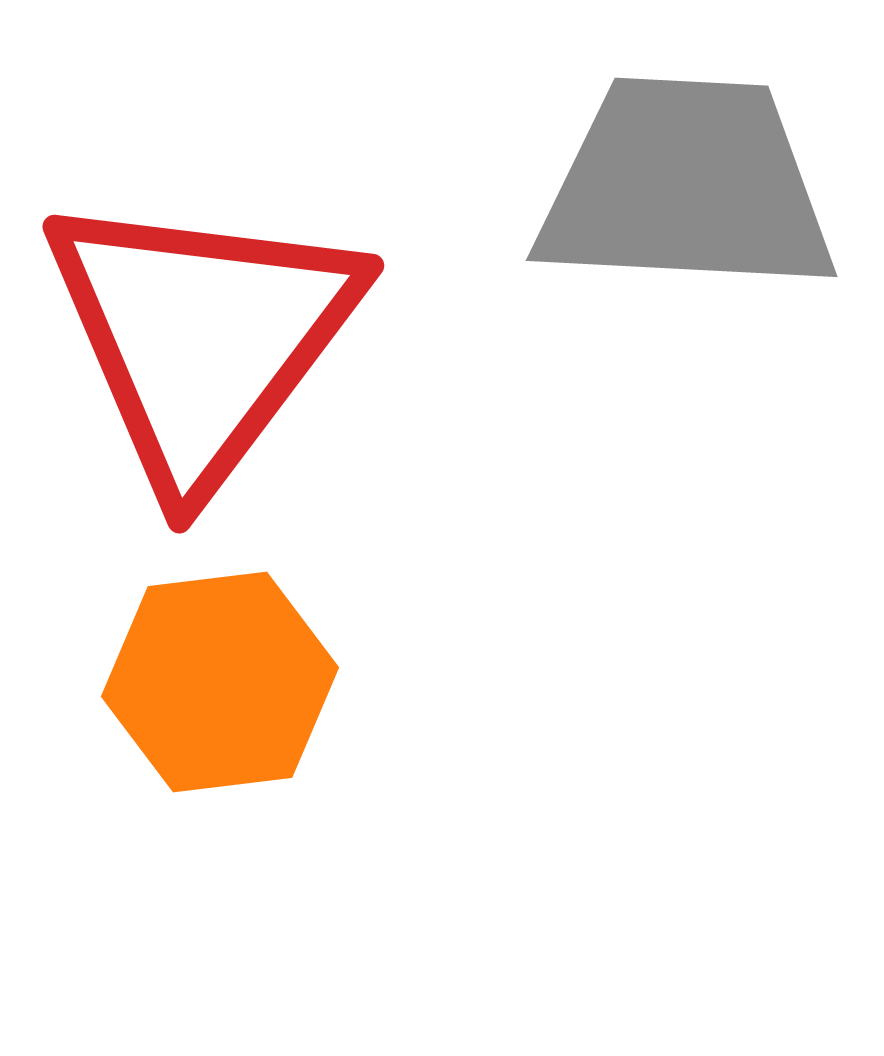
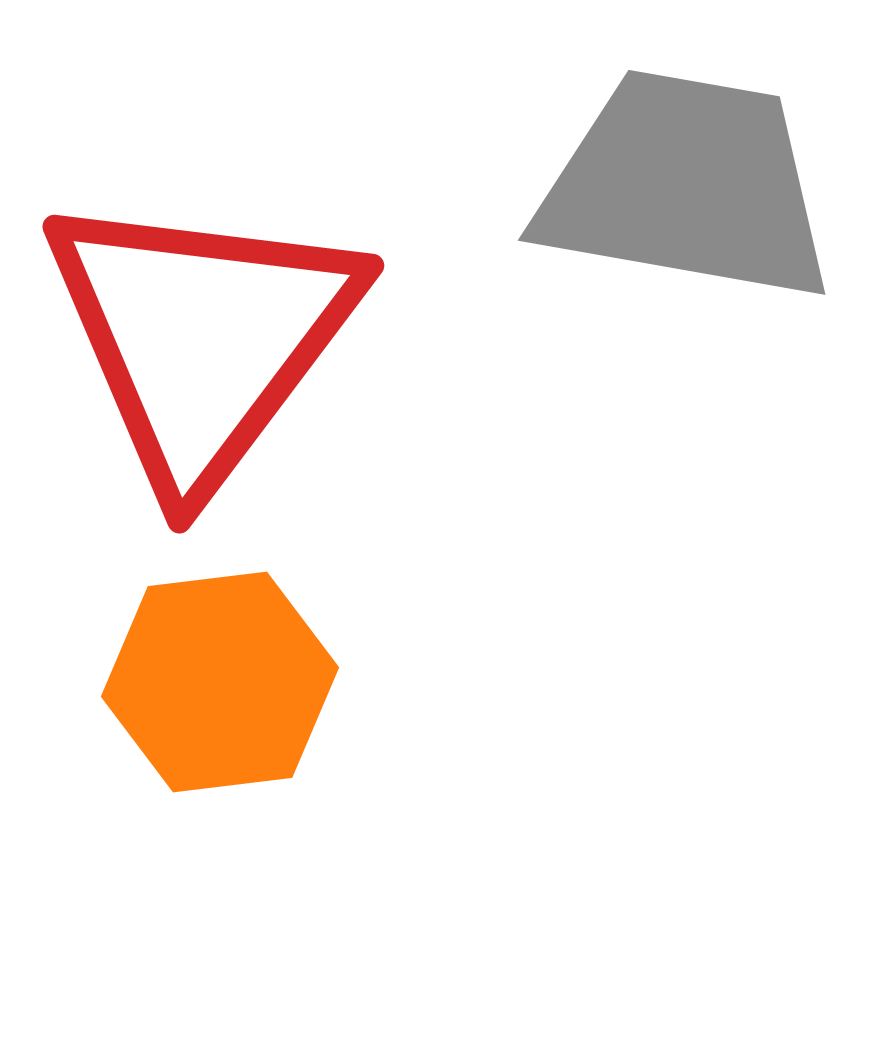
gray trapezoid: rotated 7 degrees clockwise
